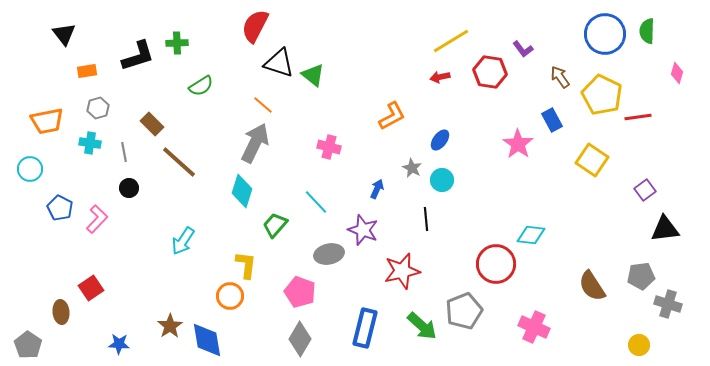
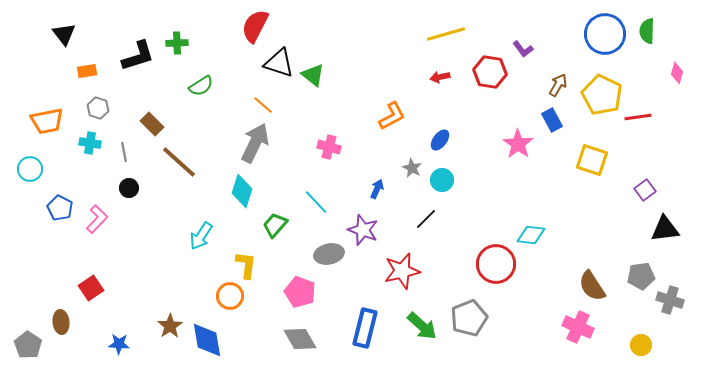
yellow line at (451, 41): moved 5 px left, 7 px up; rotated 15 degrees clockwise
brown arrow at (560, 77): moved 2 px left, 8 px down; rotated 65 degrees clockwise
gray hexagon at (98, 108): rotated 25 degrees counterclockwise
yellow square at (592, 160): rotated 16 degrees counterclockwise
black line at (426, 219): rotated 50 degrees clockwise
cyan arrow at (183, 241): moved 18 px right, 5 px up
gray cross at (668, 304): moved 2 px right, 4 px up
gray pentagon at (464, 311): moved 5 px right, 7 px down
brown ellipse at (61, 312): moved 10 px down
pink cross at (534, 327): moved 44 px right
gray diamond at (300, 339): rotated 60 degrees counterclockwise
yellow circle at (639, 345): moved 2 px right
